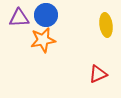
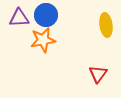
red triangle: rotated 30 degrees counterclockwise
